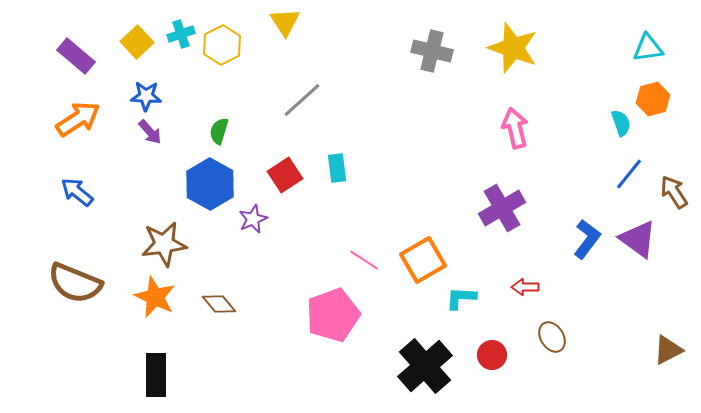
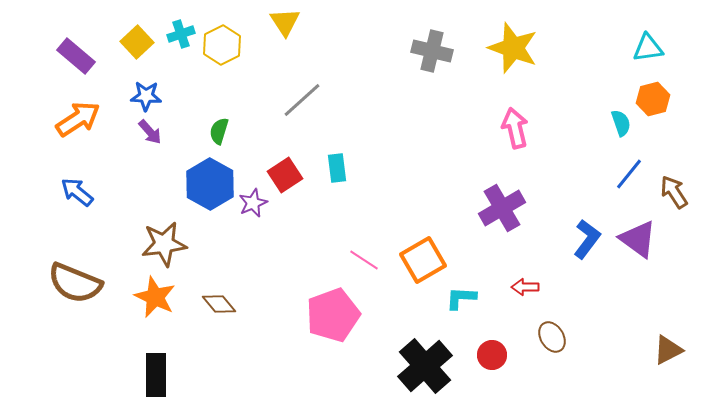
purple star: moved 16 px up
